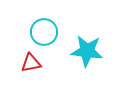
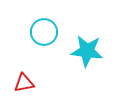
red triangle: moved 7 px left, 20 px down
